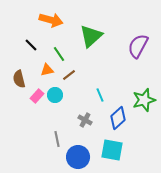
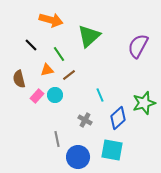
green triangle: moved 2 px left
green star: moved 3 px down
